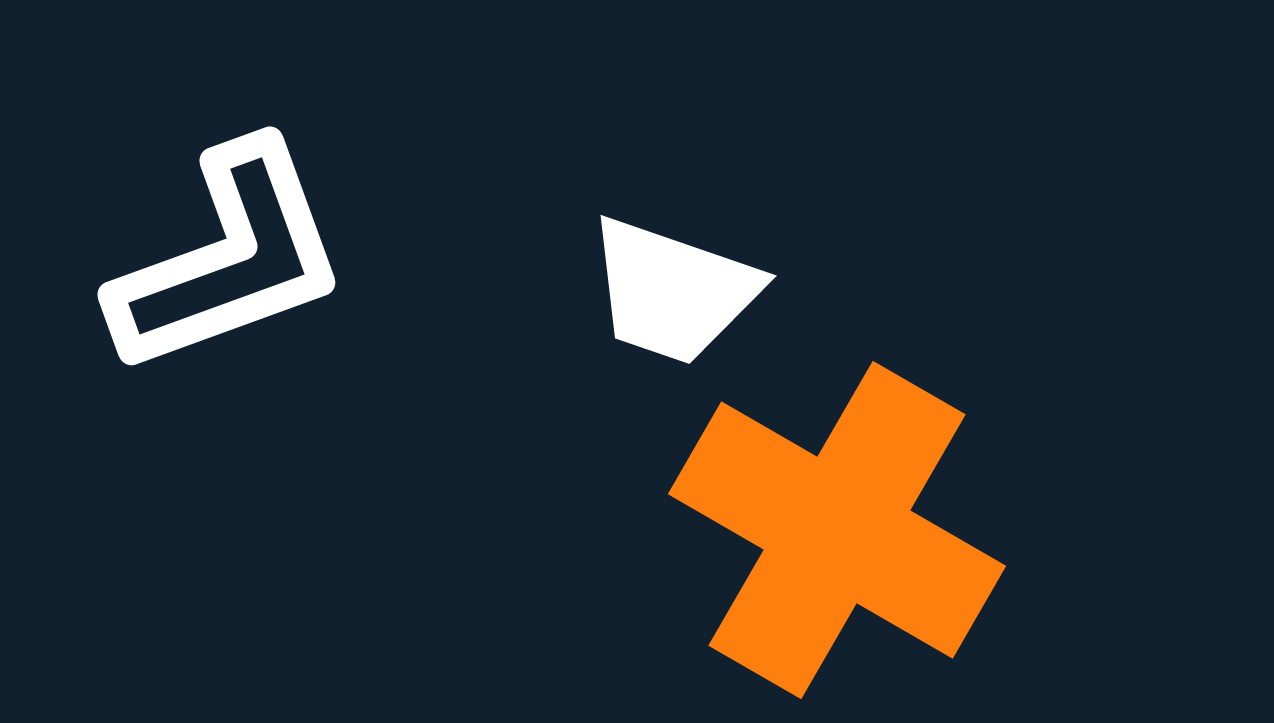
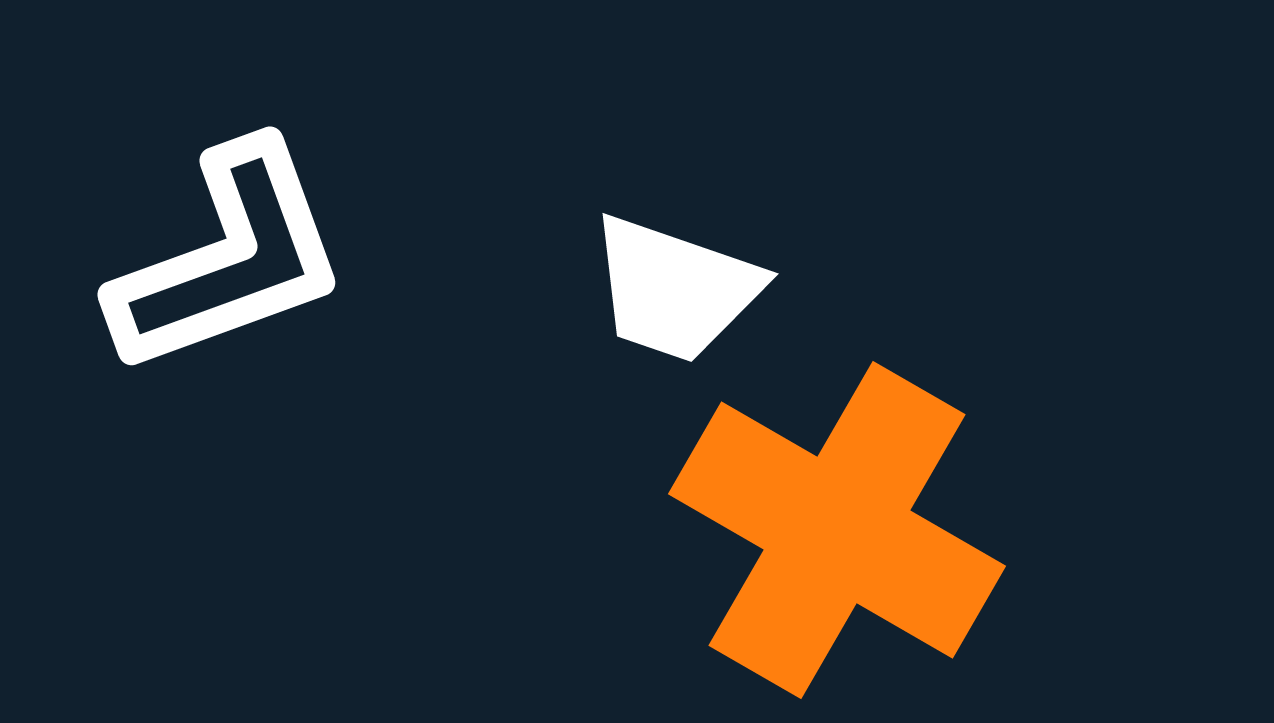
white trapezoid: moved 2 px right, 2 px up
